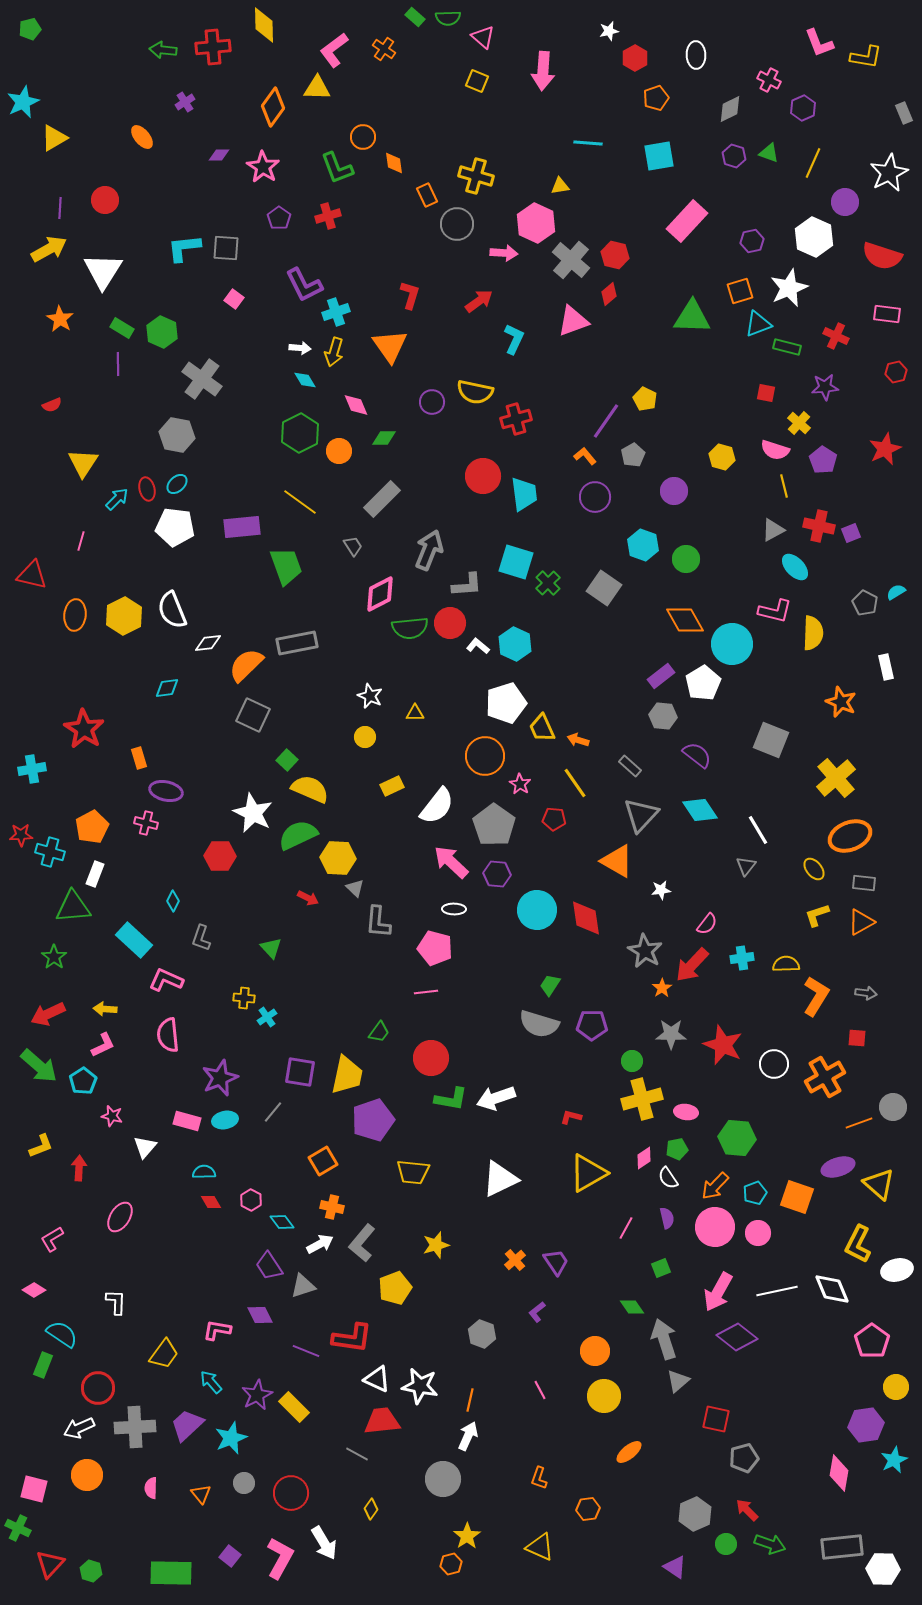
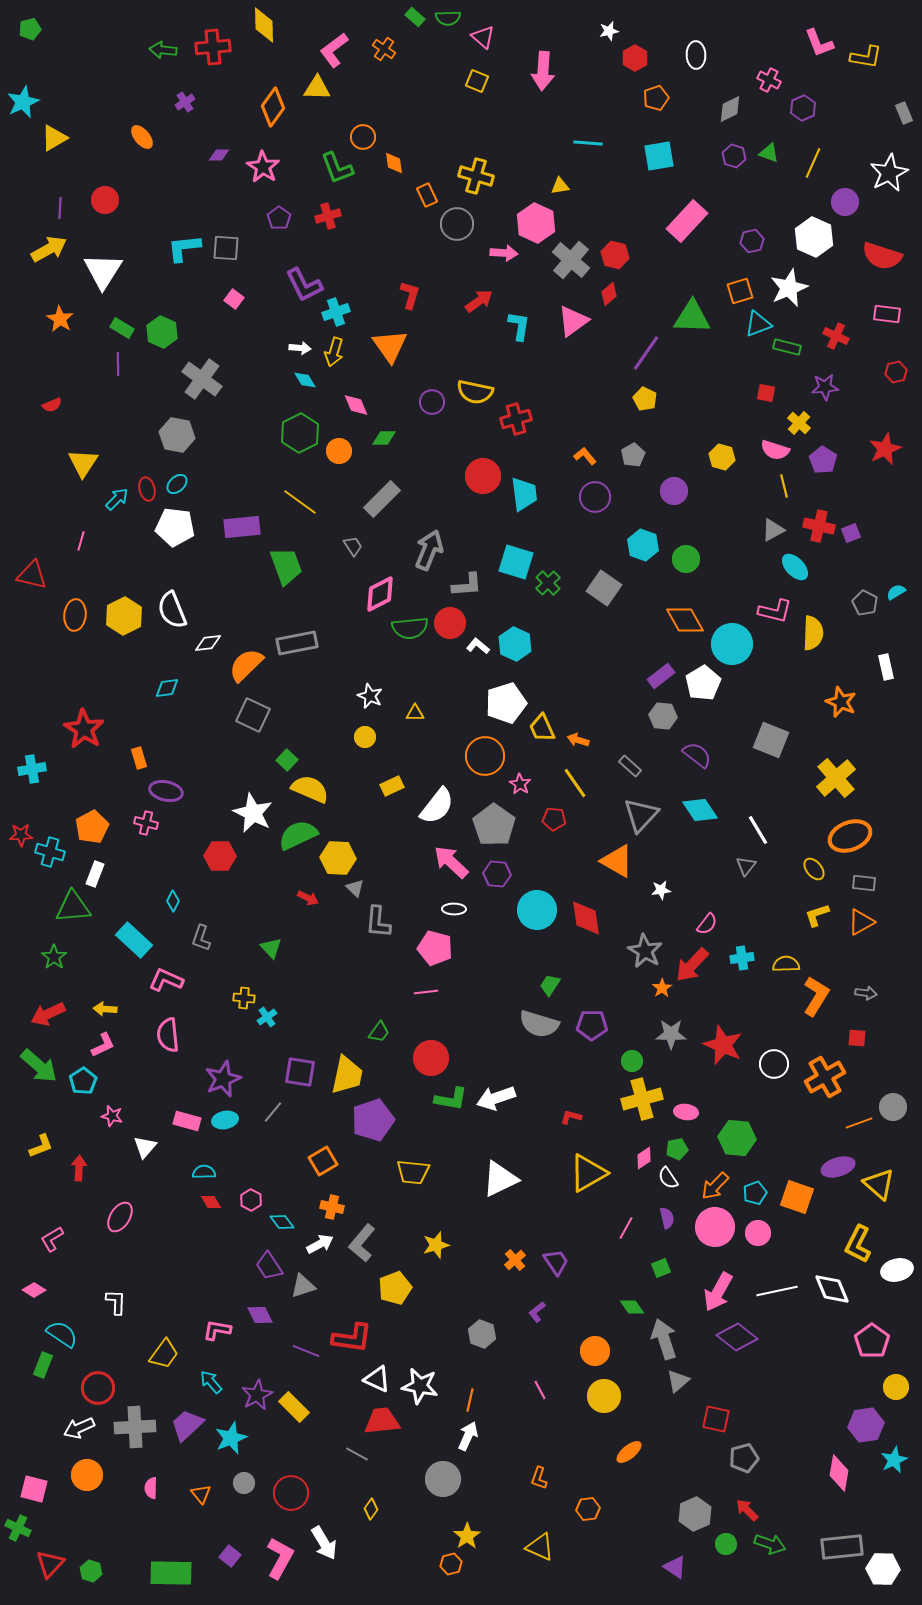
pink triangle at (573, 321): rotated 16 degrees counterclockwise
cyan L-shape at (514, 339): moved 5 px right, 13 px up; rotated 16 degrees counterclockwise
purple line at (606, 421): moved 40 px right, 68 px up
purple star at (220, 1078): moved 3 px right, 1 px down
